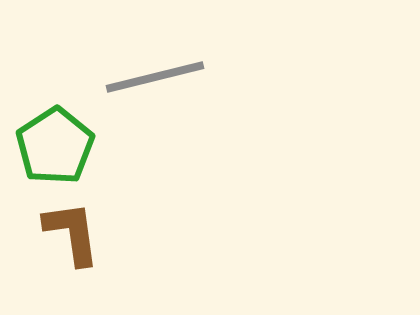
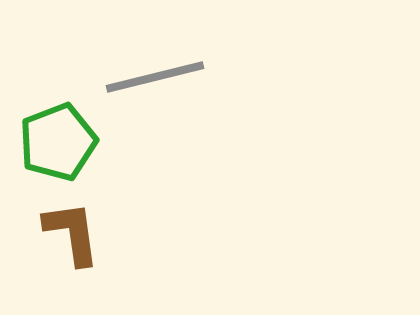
green pentagon: moved 3 px right, 4 px up; rotated 12 degrees clockwise
